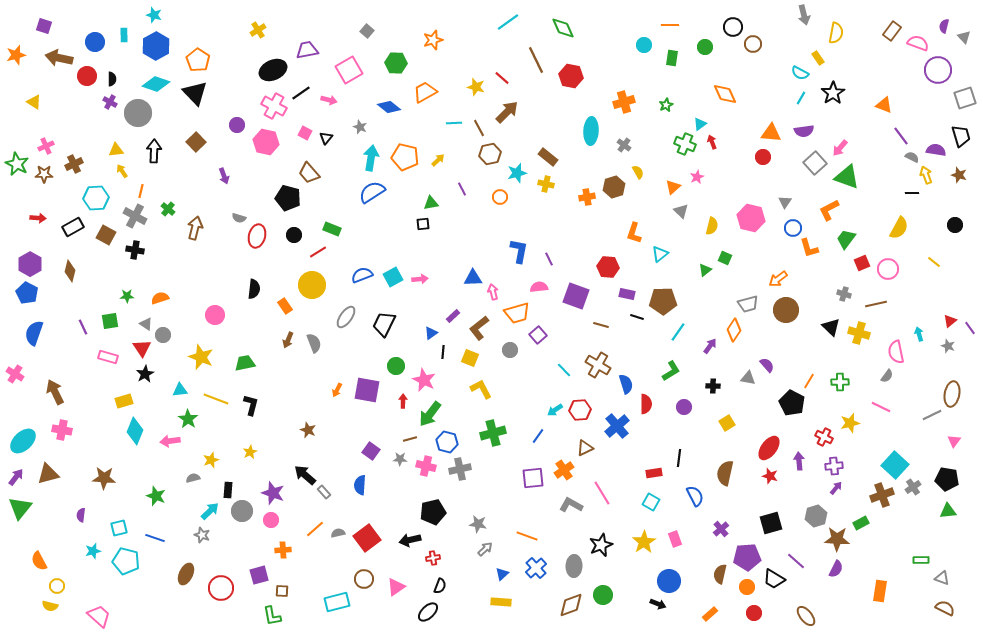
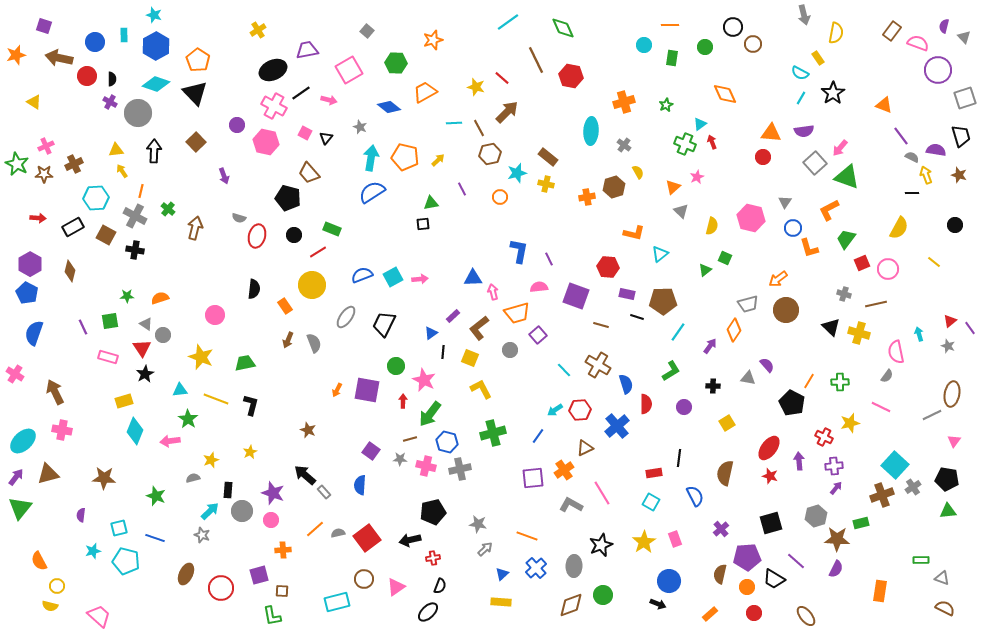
orange L-shape at (634, 233): rotated 95 degrees counterclockwise
green rectangle at (861, 523): rotated 14 degrees clockwise
